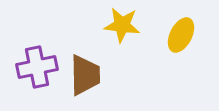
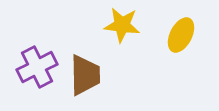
purple cross: rotated 15 degrees counterclockwise
